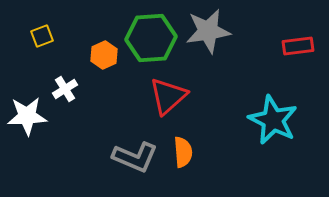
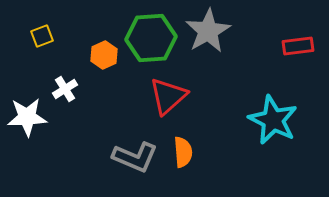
gray star: rotated 21 degrees counterclockwise
white star: moved 1 px down
